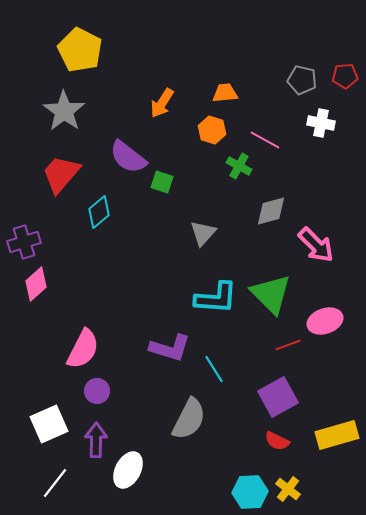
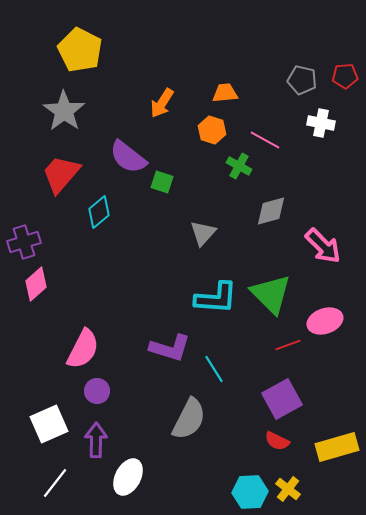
pink arrow: moved 7 px right, 1 px down
purple square: moved 4 px right, 2 px down
yellow rectangle: moved 12 px down
white ellipse: moved 7 px down
